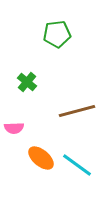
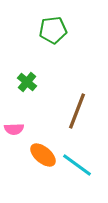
green pentagon: moved 4 px left, 4 px up
brown line: rotated 54 degrees counterclockwise
pink semicircle: moved 1 px down
orange ellipse: moved 2 px right, 3 px up
